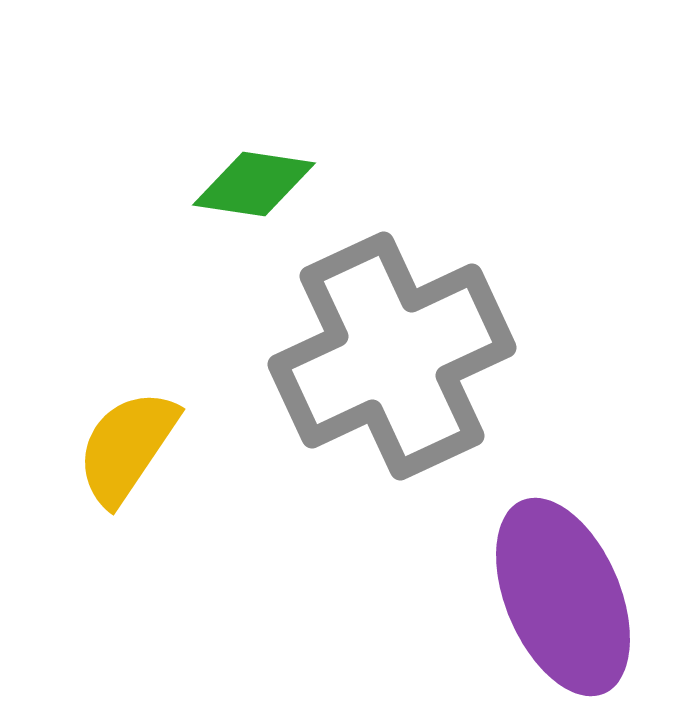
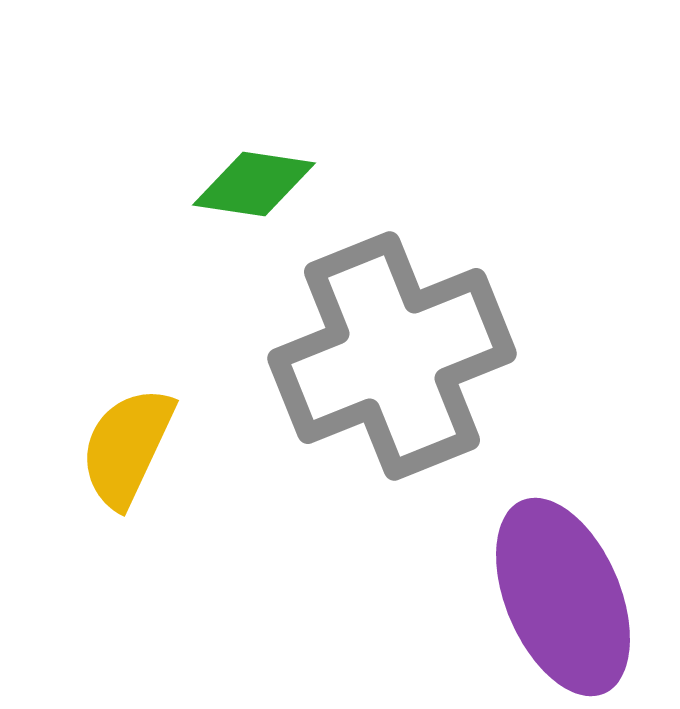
gray cross: rotated 3 degrees clockwise
yellow semicircle: rotated 9 degrees counterclockwise
